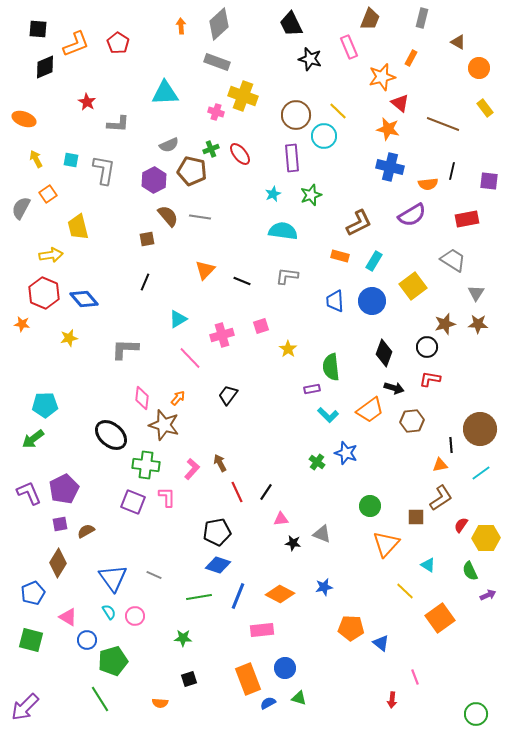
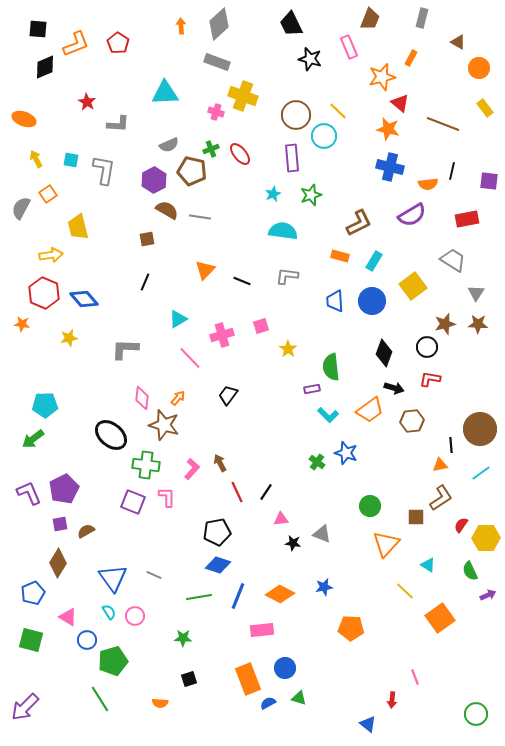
brown semicircle at (168, 216): moved 1 px left, 6 px up; rotated 20 degrees counterclockwise
blue triangle at (381, 643): moved 13 px left, 81 px down
